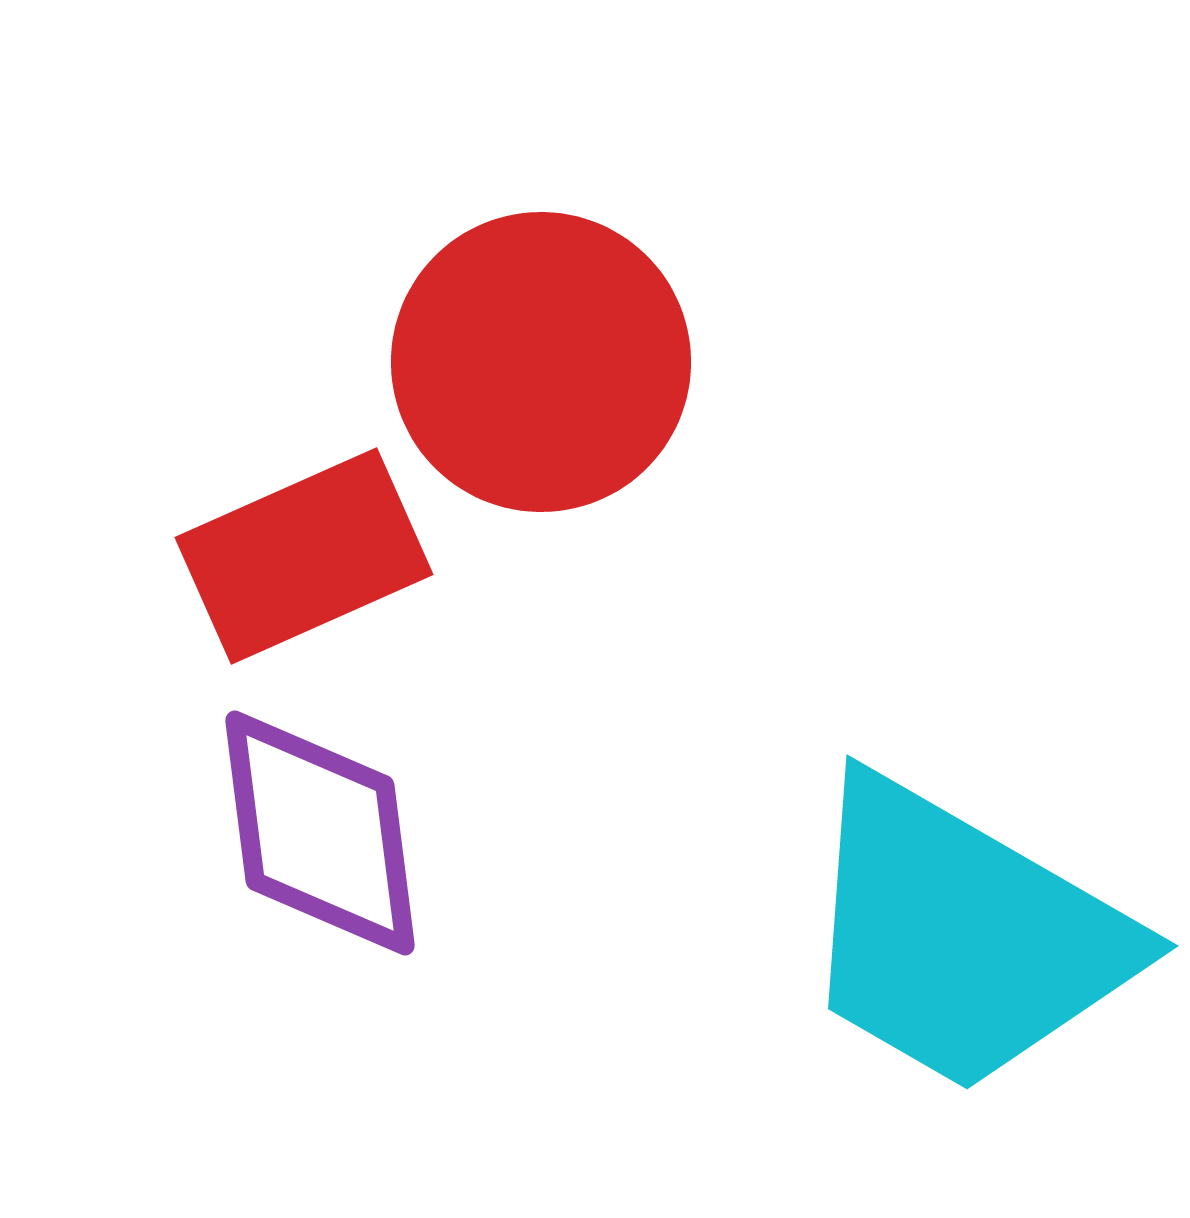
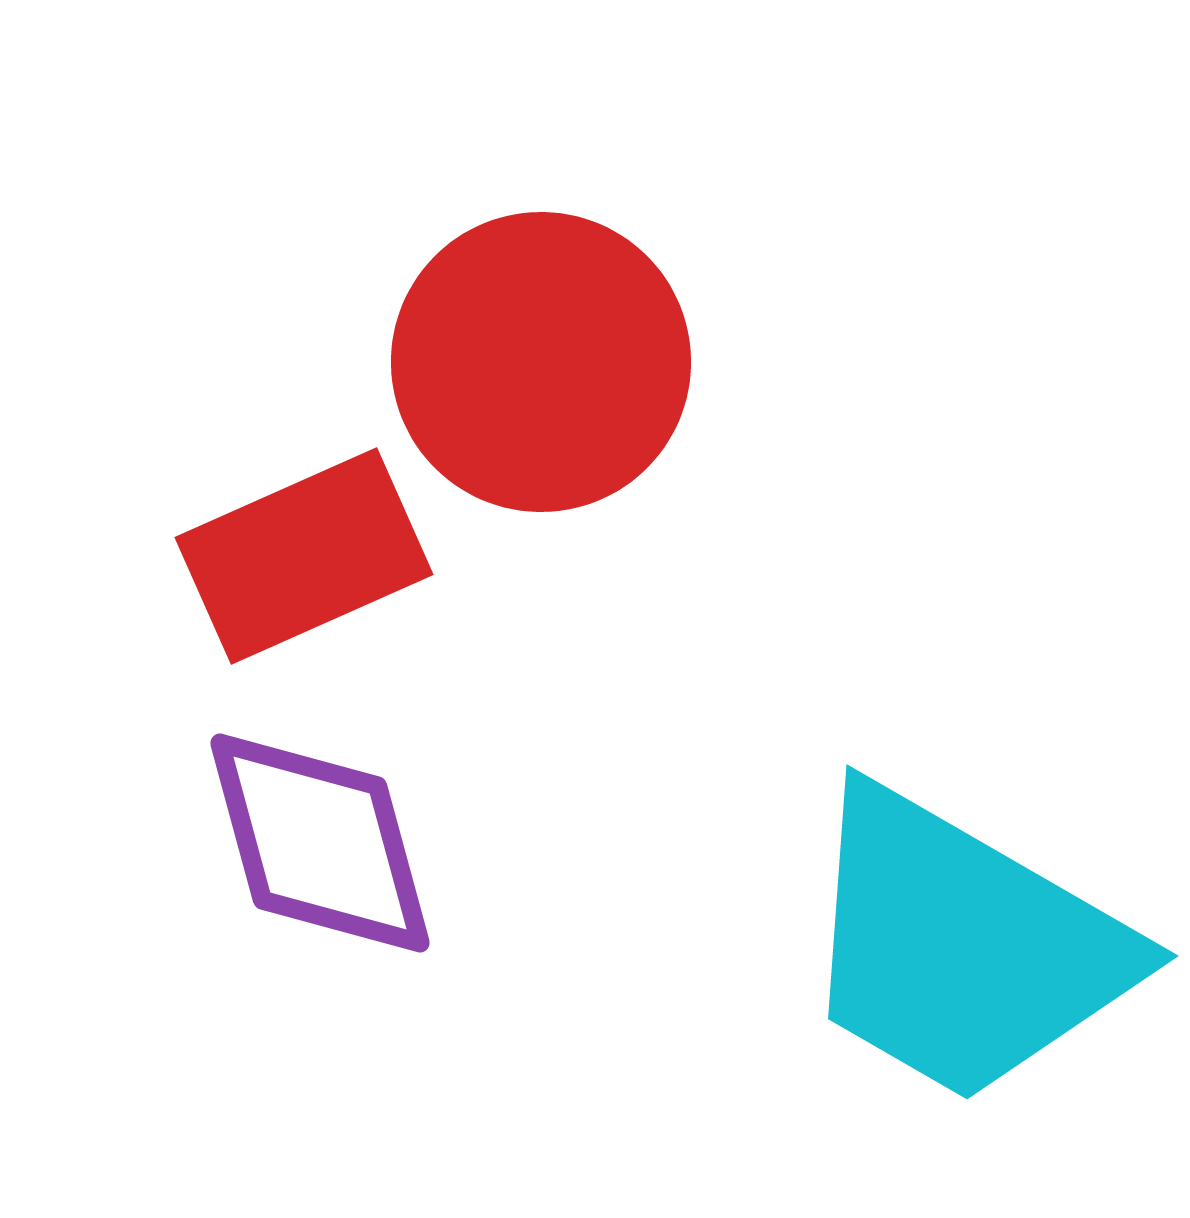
purple diamond: moved 10 px down; rotated 8 degrees counterclockwise
cyan trapezoid: moved 10 px down
